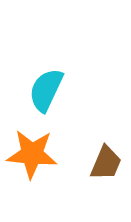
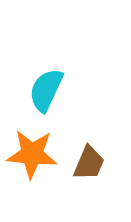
brown trapezoid: moved 17 px left
